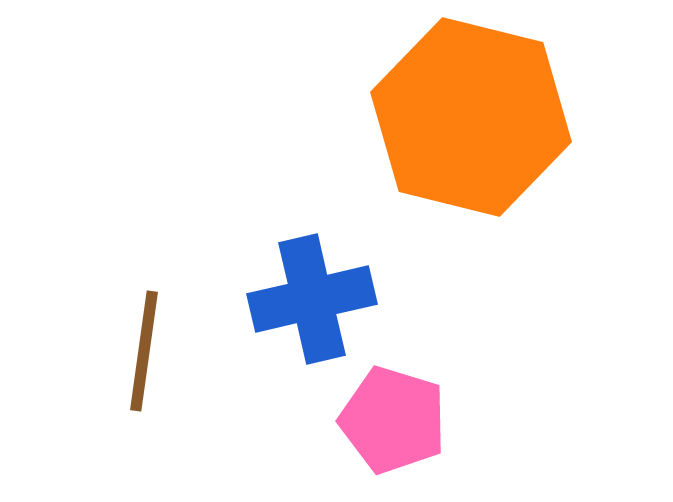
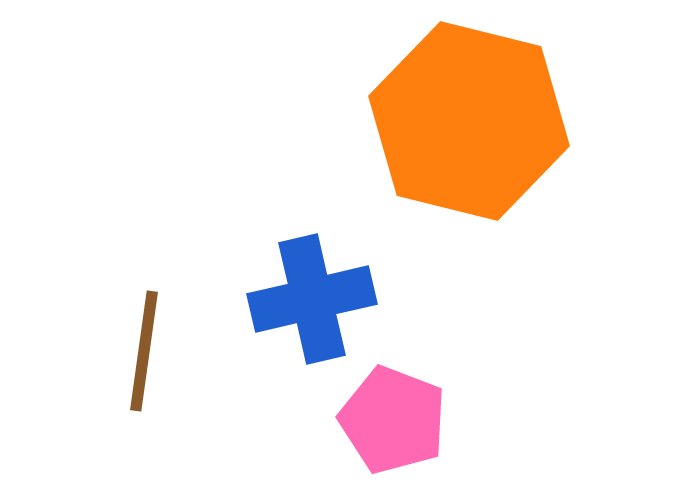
orange hexagon: moved 2 px left, 4 px down
pink pentagon: rotated 4 degrees clockwise
